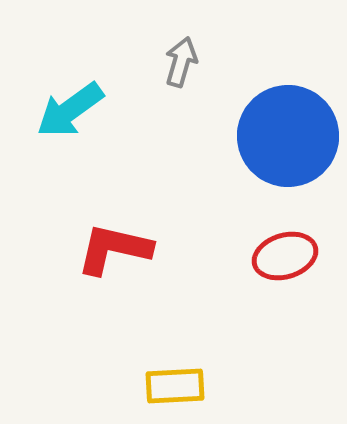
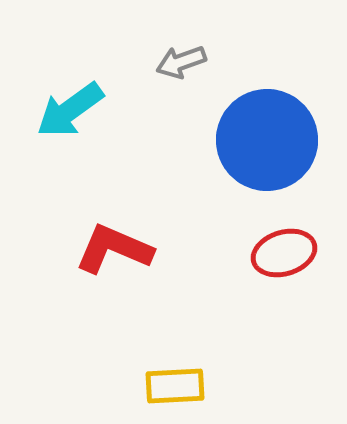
gray arrow: rotated 126 degrees counterclockwise
blue circle: moved 21 px left, 4 px down
red L-shape: rotated 10 degrees clockwise
red ellipse: moved 1 px left, 3 px up
